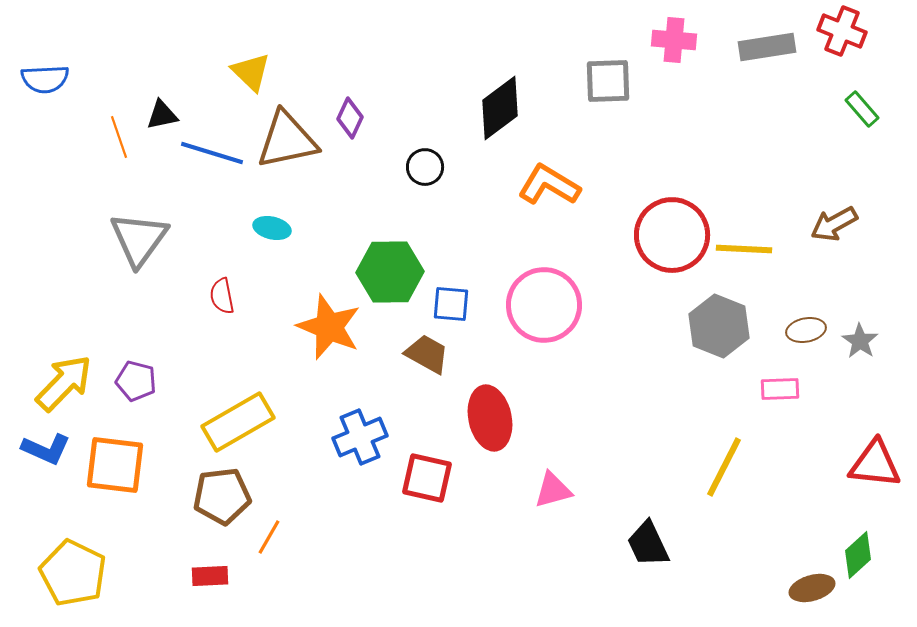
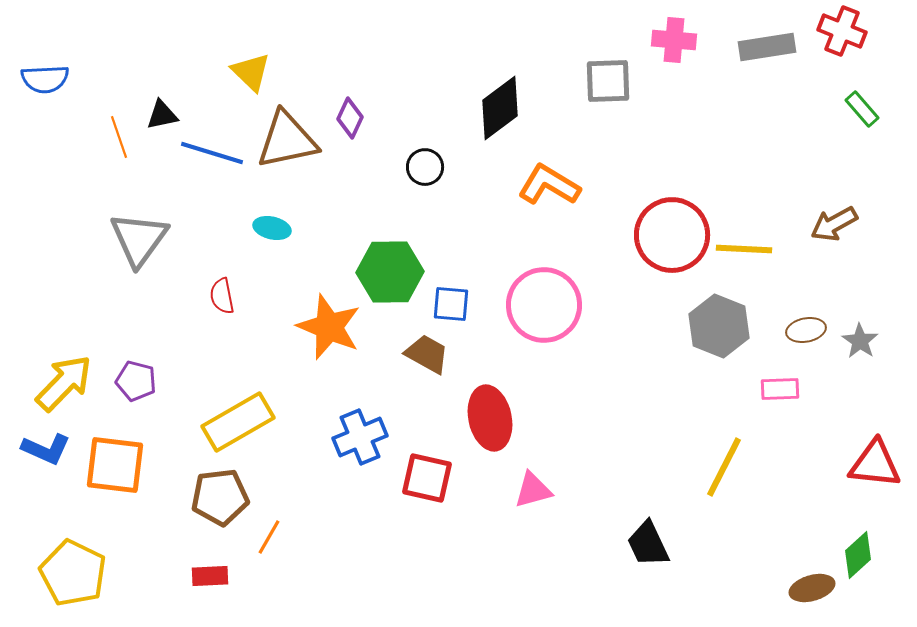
pink triangle at (553, 490): moved 20 px left
brown pentagon at (222, 496): moved 2 px left, 1 px down
